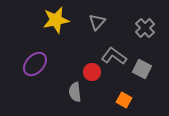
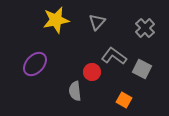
gray semicircle: moved 1 px up
